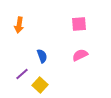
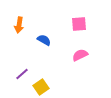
blue semicircle: moved 2 px right, 16 px up; rotated 40 degrees counterclockwise
yellow square: moved 1 px right, 2 px down; rotated 14 degrees clockwise
